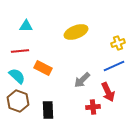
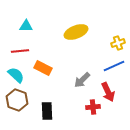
cyan semicircle: moved 1 px left, 1 px up
brown hexagon: moved 1 px left, 1 px up
black rectangle: moved 1 px left, 1 px down
